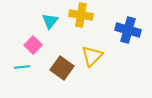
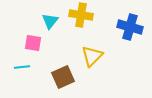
blue cross: moved 2 px right, 3 px up
pink square: moved 2 px up; rotated 36 degrees counterclockwise
brown square: moved 1 px right, 9 px down; rotated 30 degrees clockwise
